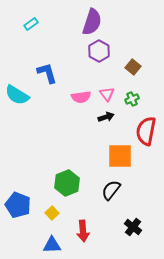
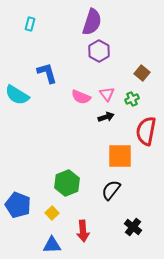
cyan rectangle: moved 1 px left; rotated 40 degrees counterclockwise
brown square: moved 9 px right, 6 px down
pink semicircle: rotated 30 degrees clockwise
